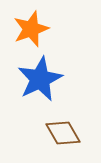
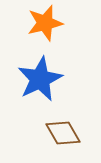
orange star: moved 14 px right, 6 px up; rotated 6 degrees clockwise
